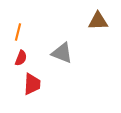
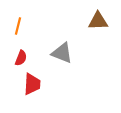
orange line: moved 6 px up
